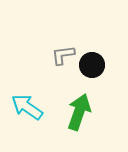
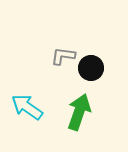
gray L-shape: moved 1 px down; rotated 15 degrees clockwise
black circle: moved 1 px left, 3 px down
